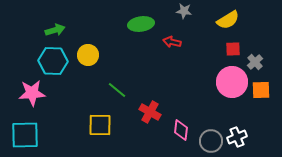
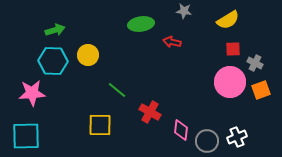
gray cross: moved 1 px down; rotated 21 degrees counterclockwise
pink circle: moved 2 px left
orange square: rotated 18 degrees counterclockwise
cyan square: moved 1 px right, 1 px down
gray circle: moved 4 px left
